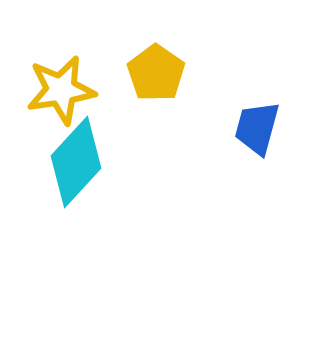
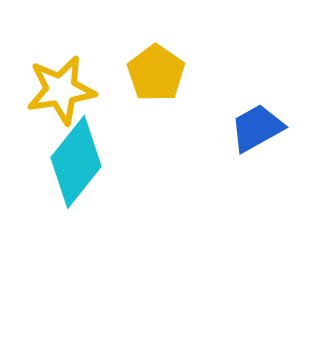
blue trapezoid: rotated 46 degrees clockwise
cyan diamond: rotated 4 degrees counterclockwise
